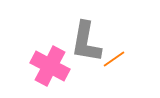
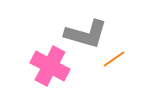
gray L-shape: moved 8 px up; rotated 84 degrees counterclockwise
